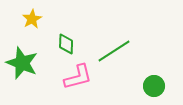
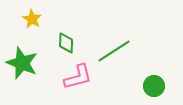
yellow star: rotated 12 degrees counterclockwise
green diamond: moved 1 px up
